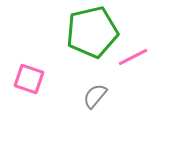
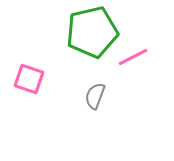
gray semicircle: rotated 20 degrees counterclockwise
